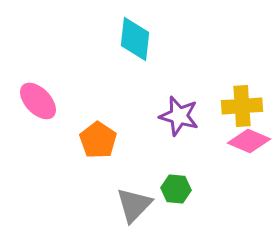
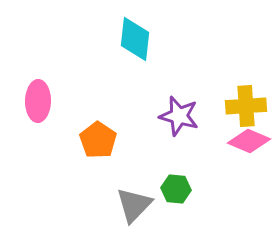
pink ellipse: rotated 45 degrees clockwise
yellow cross: moved 4 px right
